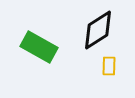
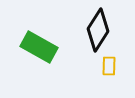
black diamond: rotated 24 degrees counterclockwise
